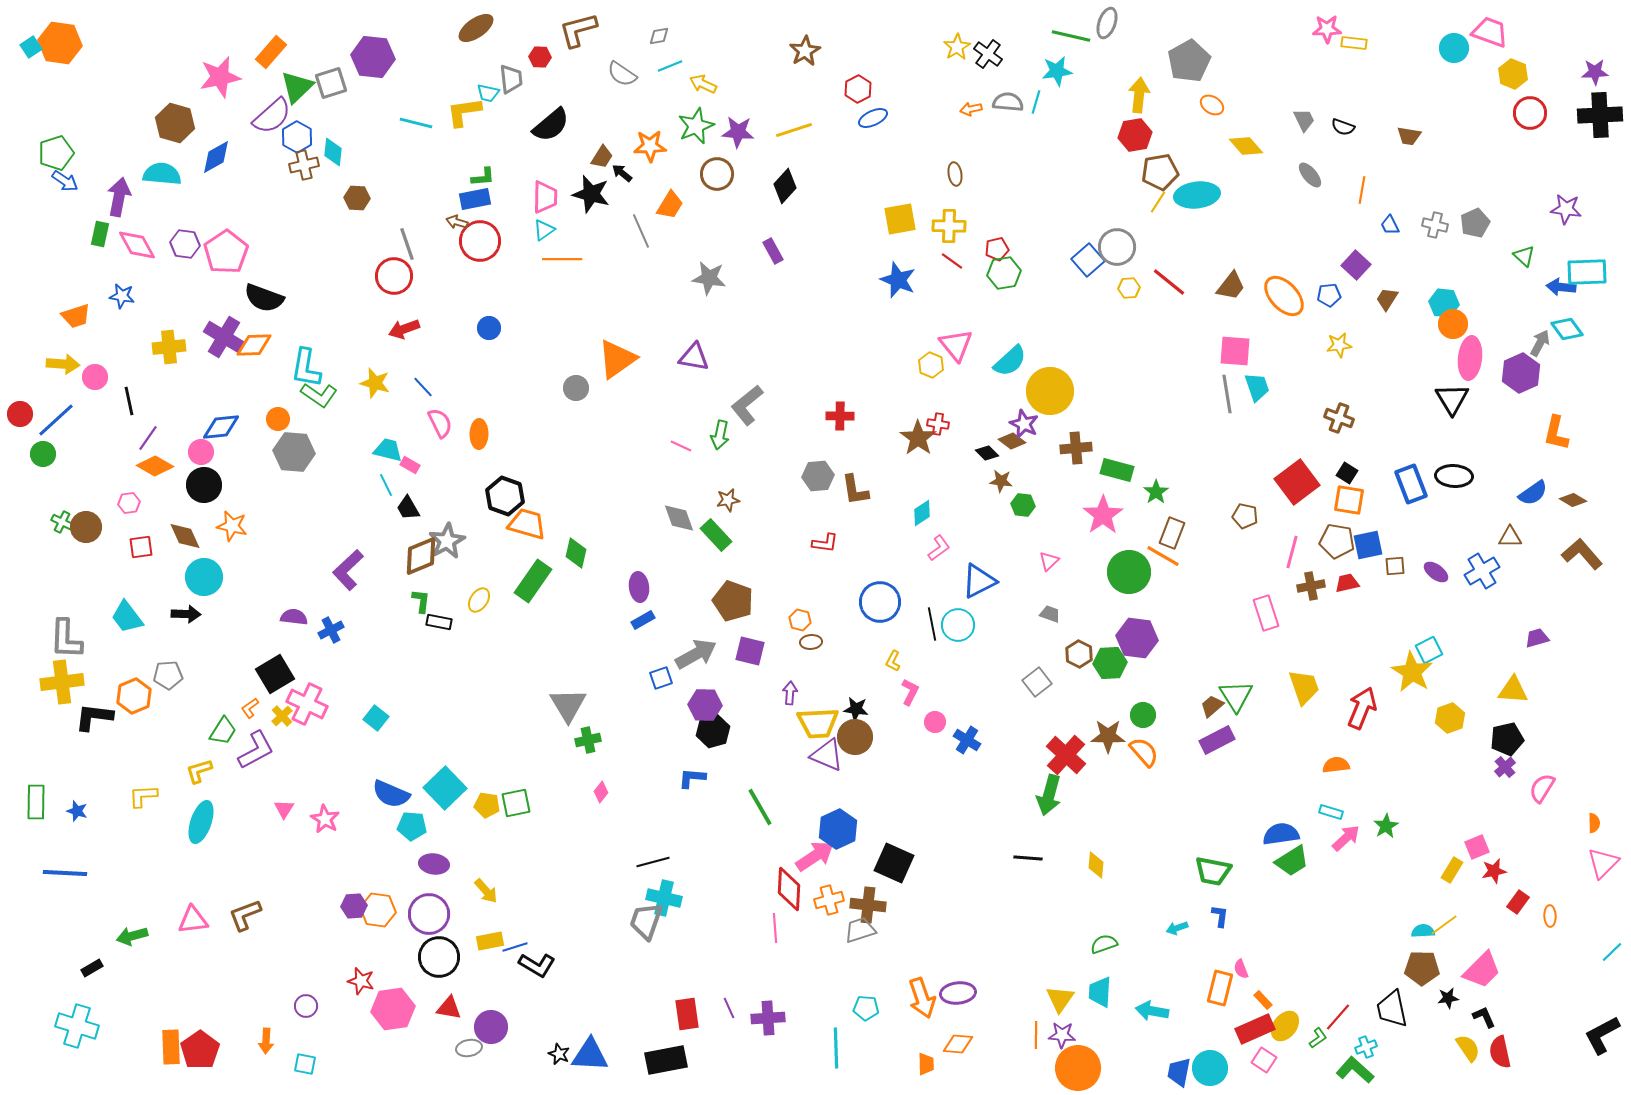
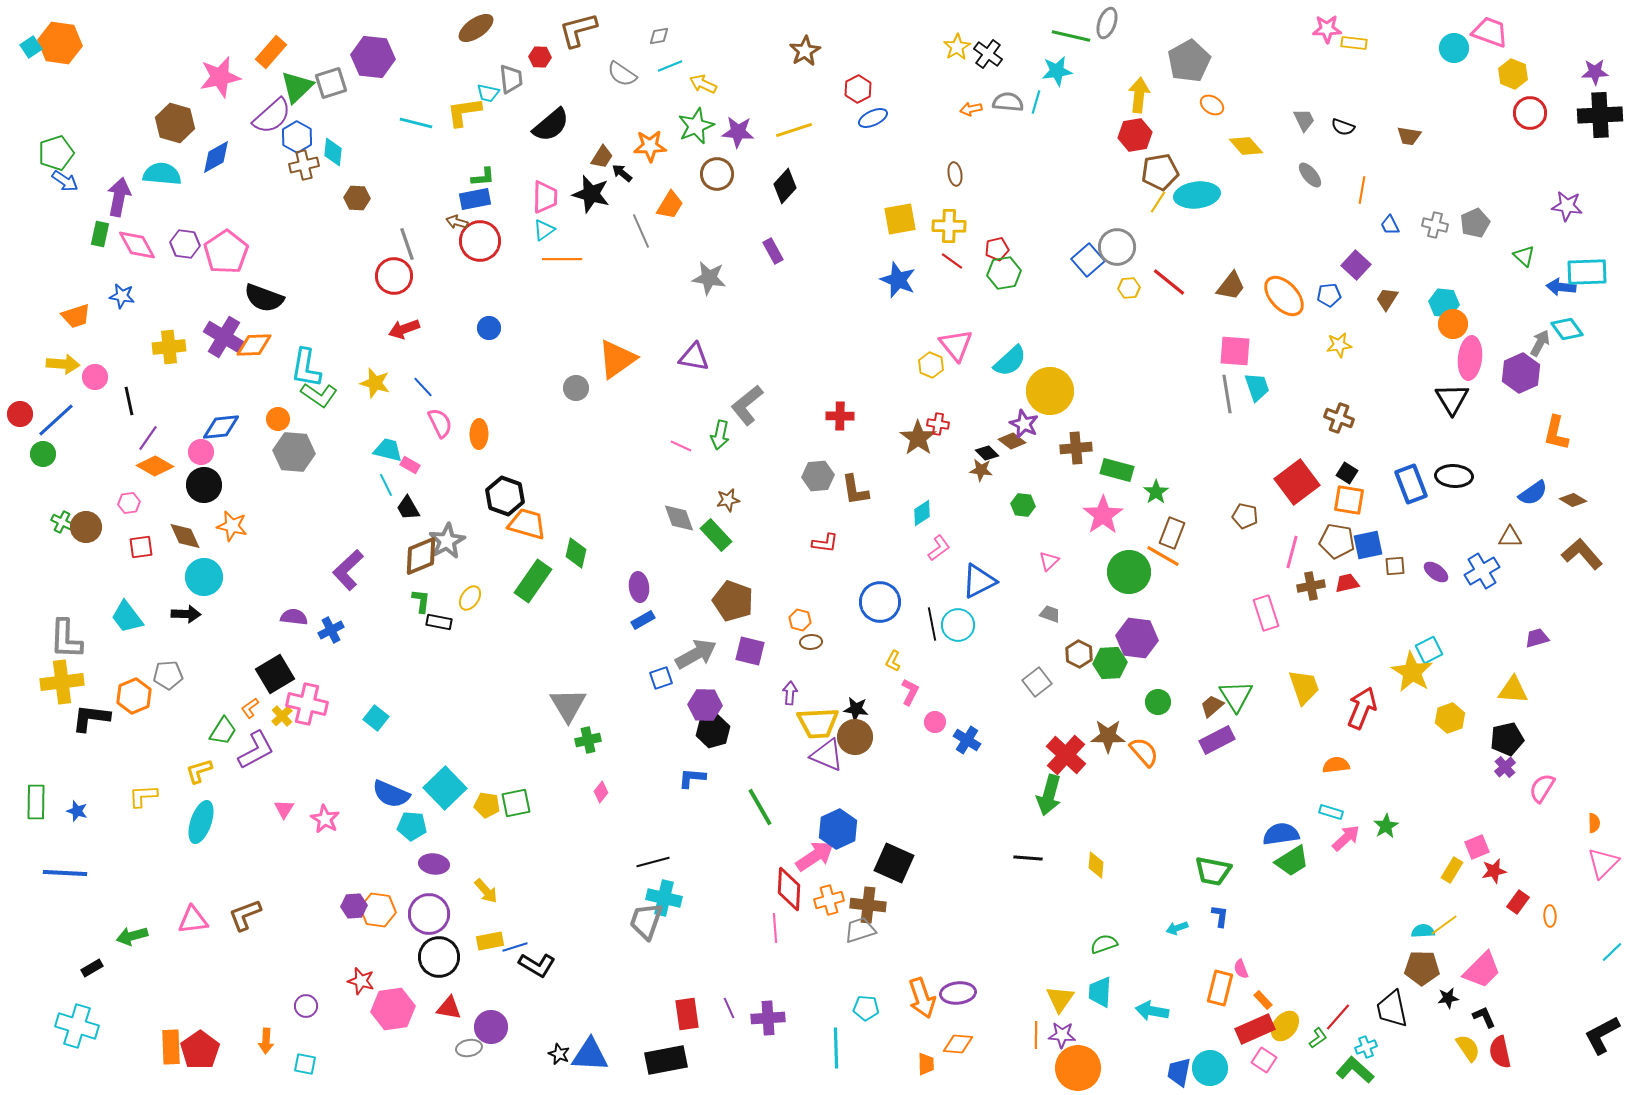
purple star at (1566, 209): moved 1 px right, 3 px up
brown star at (1001, 481): moved 20 px left, 11 px up
yellow ellipse at (479, 600): moved 9 px left, 2 px up
pink cross at (307, 704): rotated 12 degrees counterclockwise
green circle at (1143, 715): moved 15 px right, 13 px up
black L-shape at (94, 717): moved 3 px left, 1 px down
